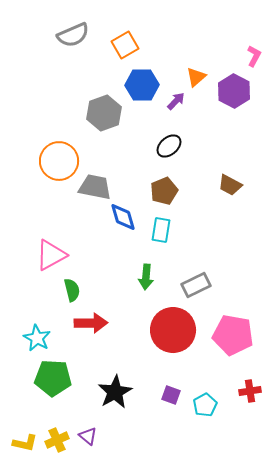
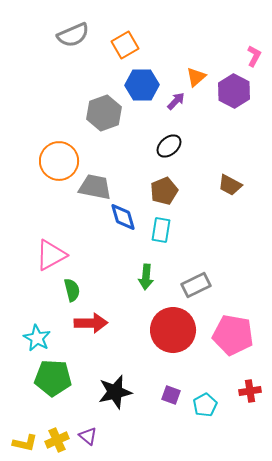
black star: rotated 16 degrees clockwise
